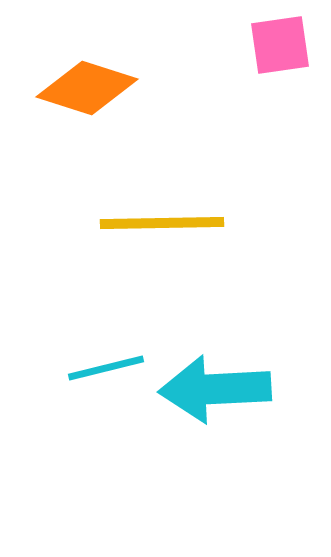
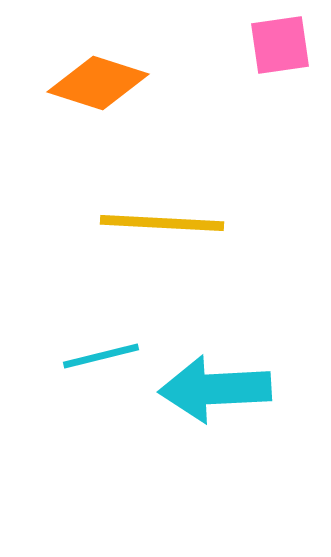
orange diamond: moved 11 px right, 5 px up
yellow line: rotated 4 degrees clockwise
cyan line: moved 5 px left, 12 px up
